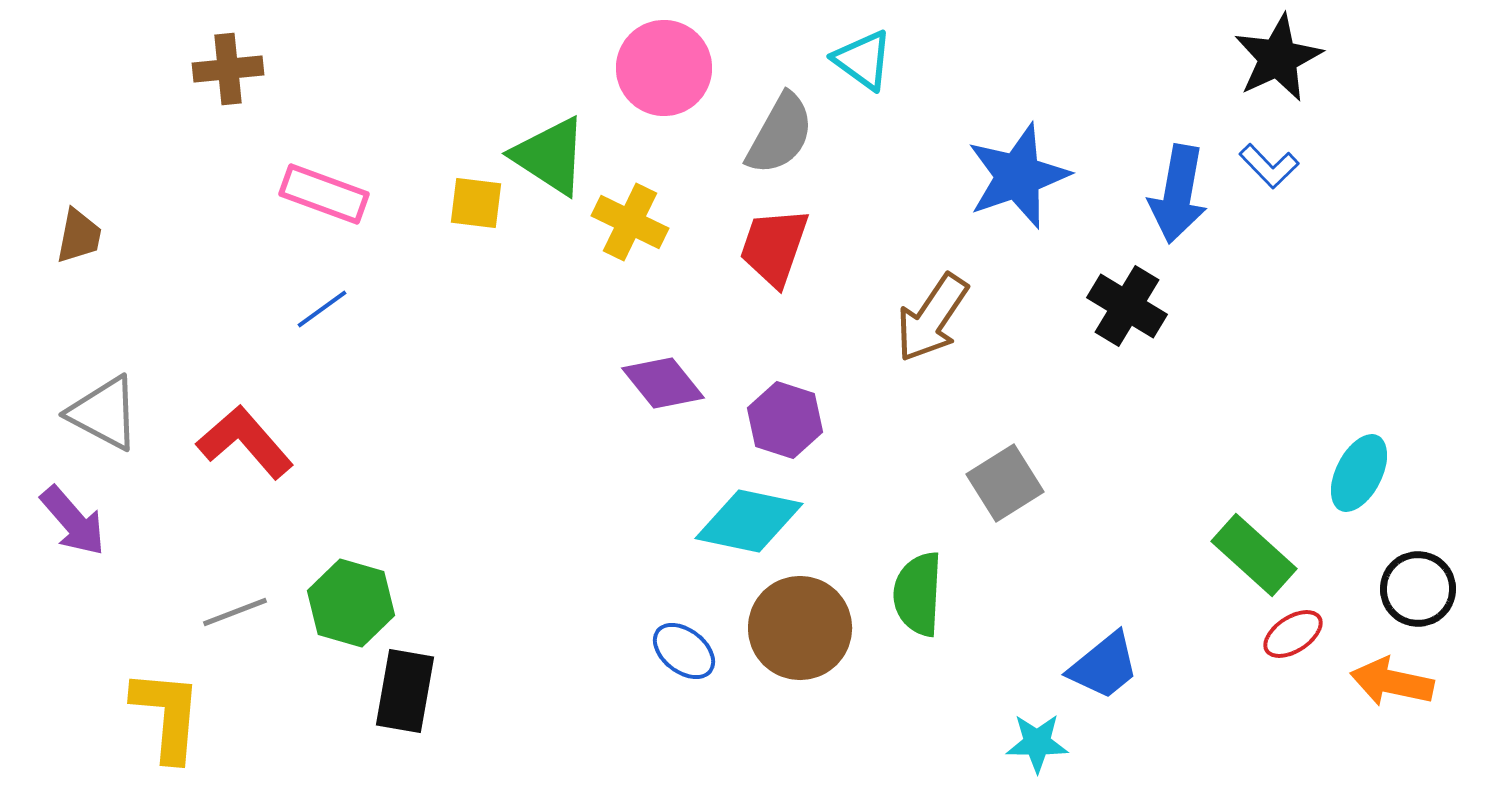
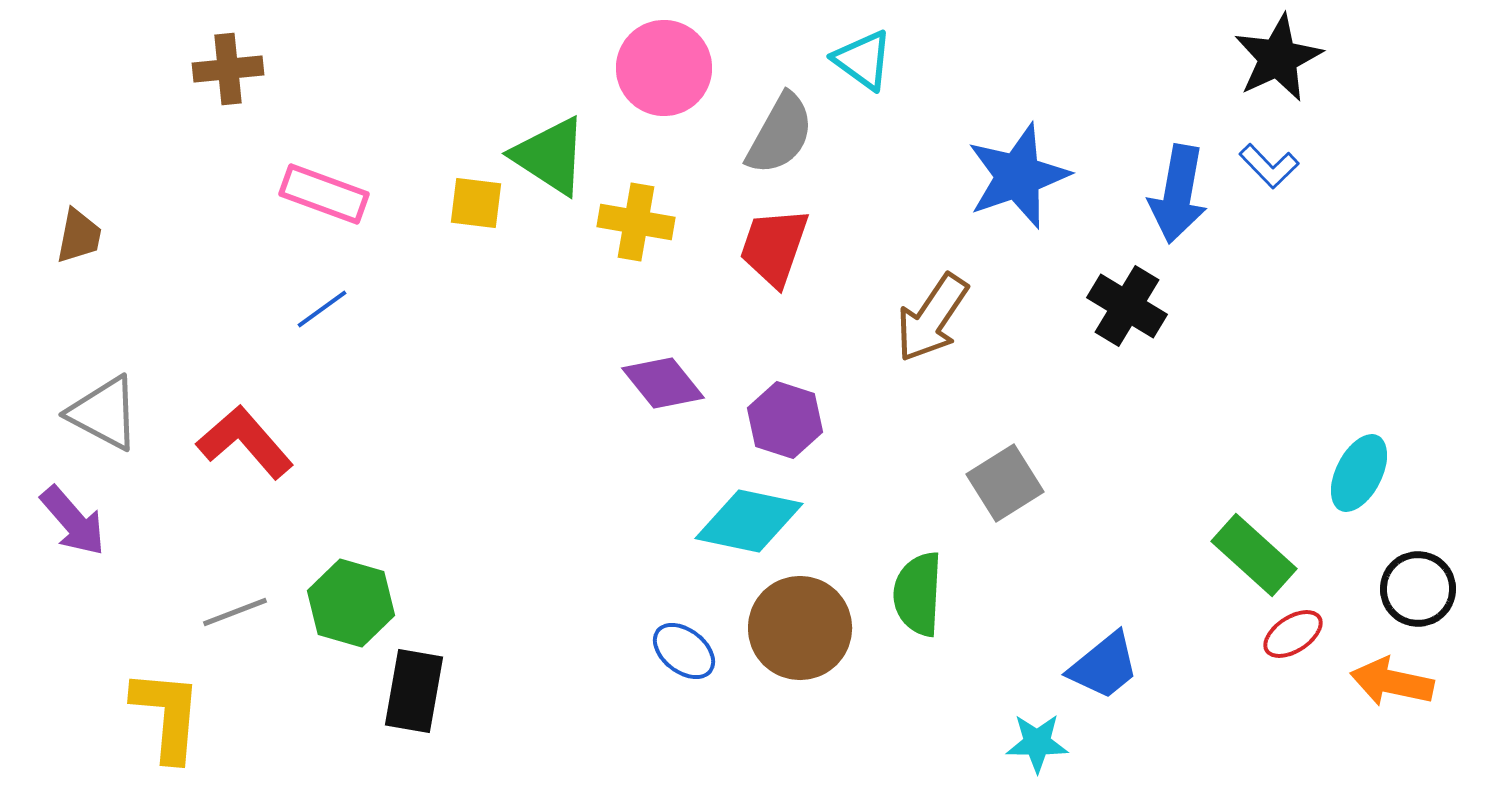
yellow cross: moved 6 px right; rotated 16 degrees counterclockwise
black rectangle: moved 9 px right
